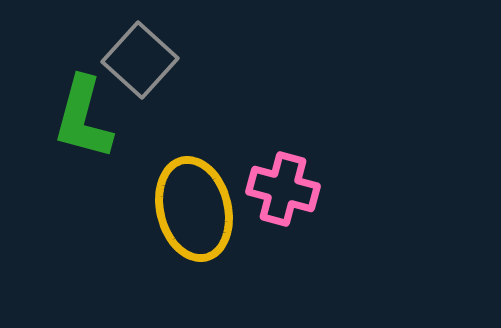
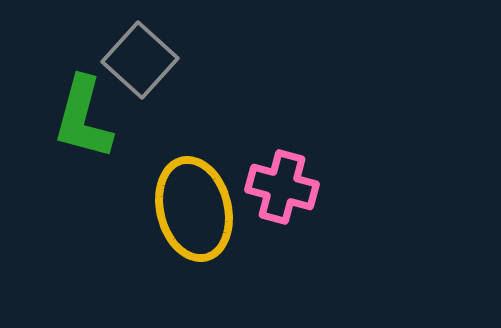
pink cross: moved 1 px left, 2 px up
